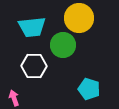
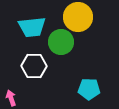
yellow circle: moved 1 px left, 1 px up
green circle: moved 2 px left, 3 px up
cyan pentagon: rotated 15 degrees counterclockwise
pink arrow: moved 3 px left
